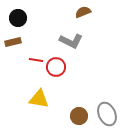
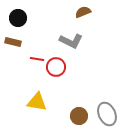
brown rectangle: rotated 28 degrees clockwise
red line: moved 1 px right, 1 px up
yellow triangle: moved 2 px left, 3 px down
